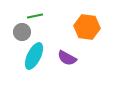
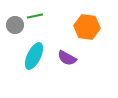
gray circle: moved 7 px left, 7 px up
